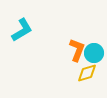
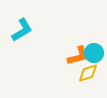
orange L-shape: moved 1 px right, 6 px down; rotated 55 degrees clockwise
yellow diamond: moved 1 px right
